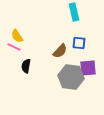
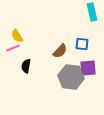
cyan rectangle: moved 18 px right
blue square: moved 3 px right, 1 px down
pink line: moved 1 px left, 1 px down; rotated 48 degrees counterclockwise
